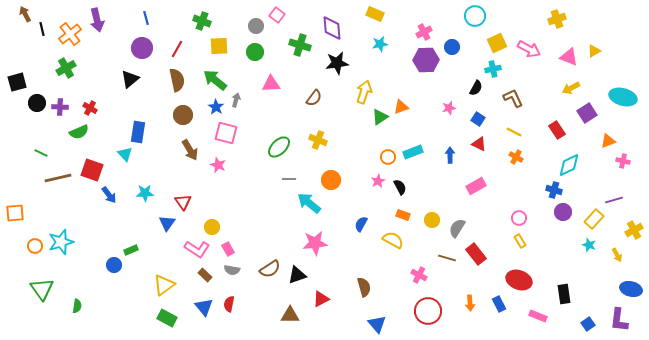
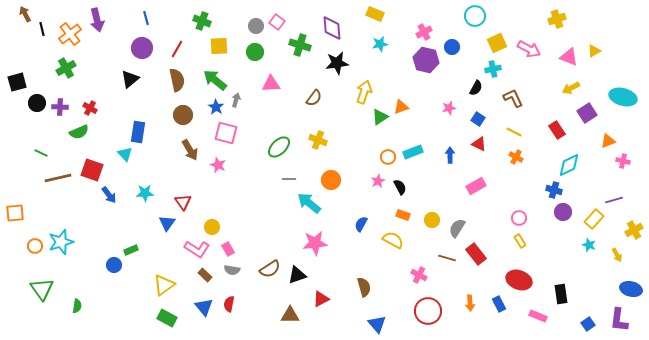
pink square at (277, 15): moved 7 px down
purple hexagon at (426, 60): rotated 15 degrees clockwise
black rectangle at (564, 294): moved 3 px left
